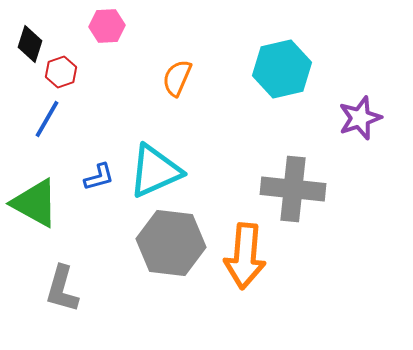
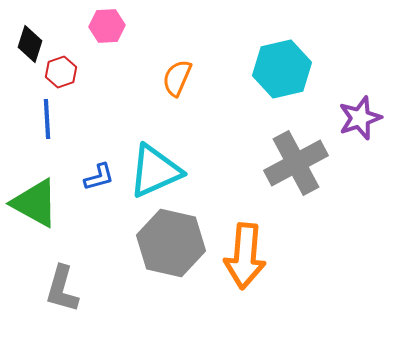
blue line: rotated 33 degrees counterclockwise
gray cross: moved 3 px right, 26 px up; rotated 34 degrees counterclockwise
gray hexagon: rotated 6 degrees clockwise
